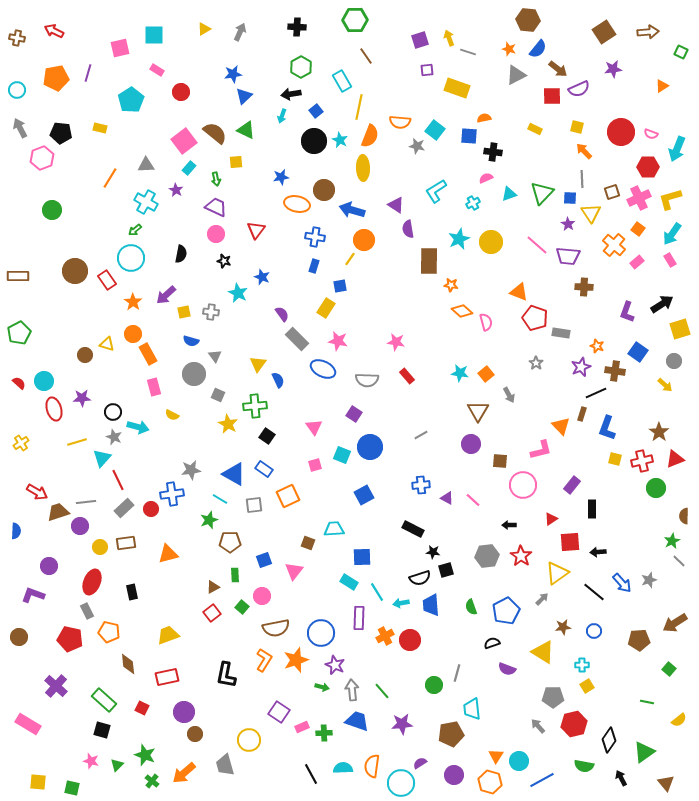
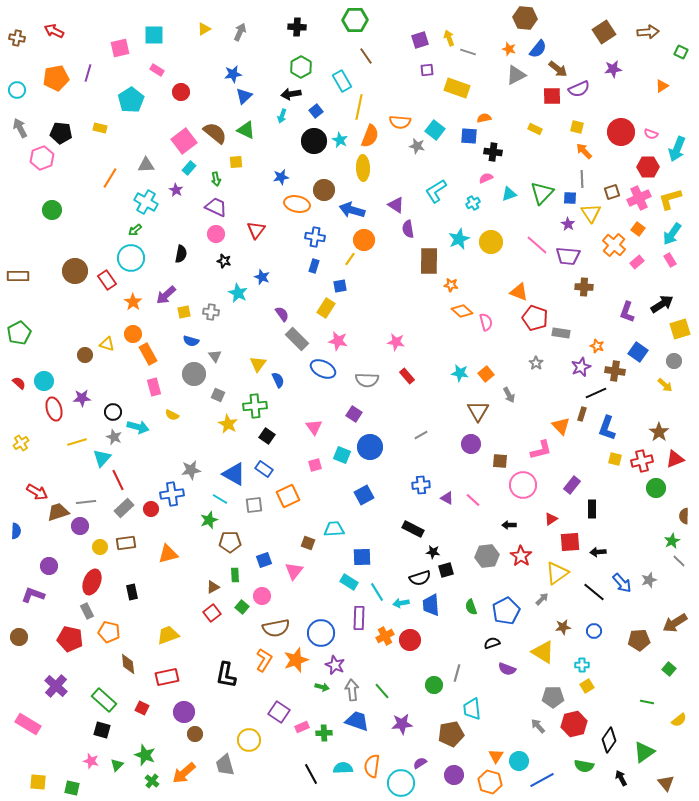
brown hexagon at (528, 20): moved 3 px left, 2 px up
